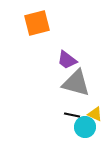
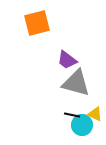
cyan circle: moved 3 px left, 2 px up
